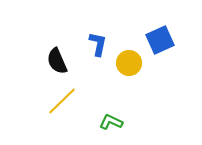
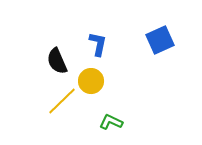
yellow circle: moved 38 px left, 18 px down
